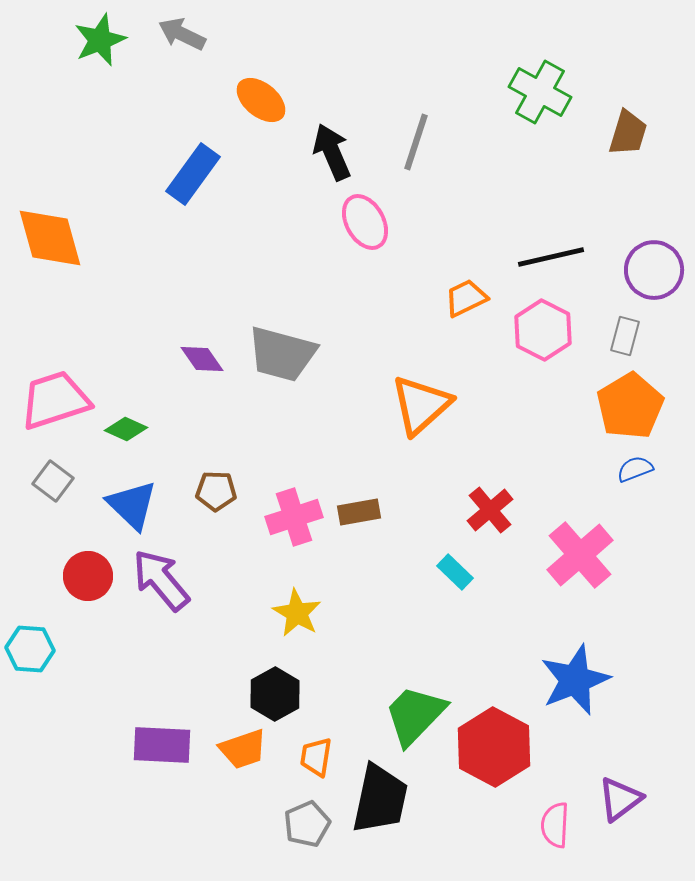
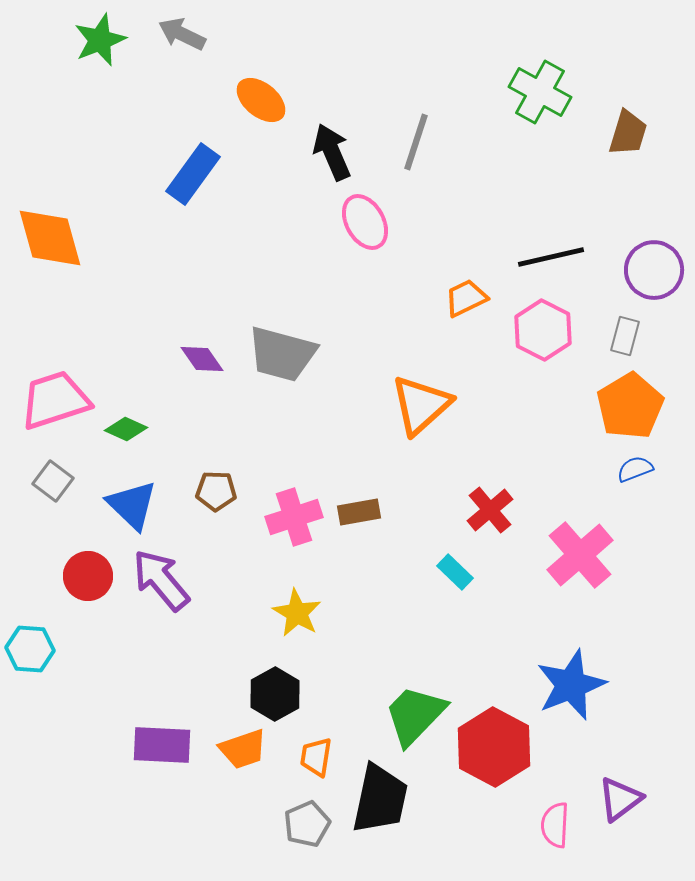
blue star at (575, 680): moved 4 px left, 5 px down
